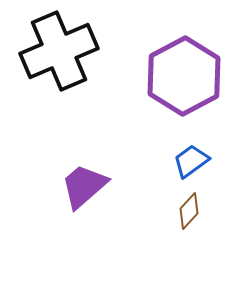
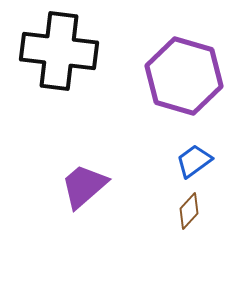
black cross: rotated 30 degrees clockwise
purple hexagon: rotated 16 degrees counterclockwise
blue trapezoid: moved 3 px right
